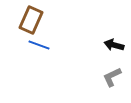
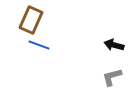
gray L-shape: rotated 10 degrees clockwise
